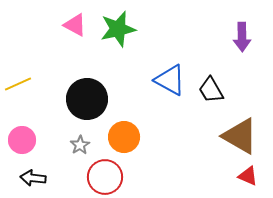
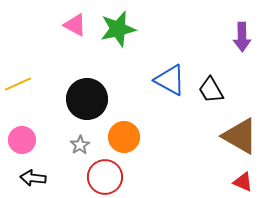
red triangle: moved 5 px left, 6 px down
